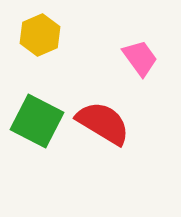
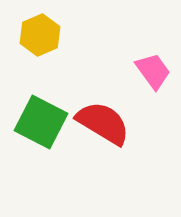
pink trapezoid: moved 13 px right, 13 px down
green square: moved 4 px right, 1 px down
